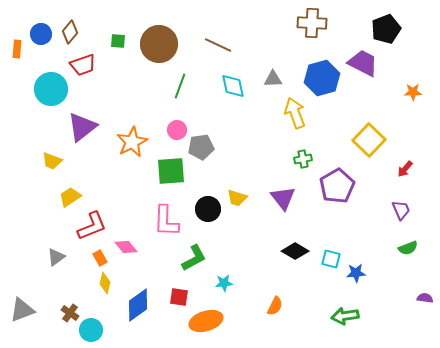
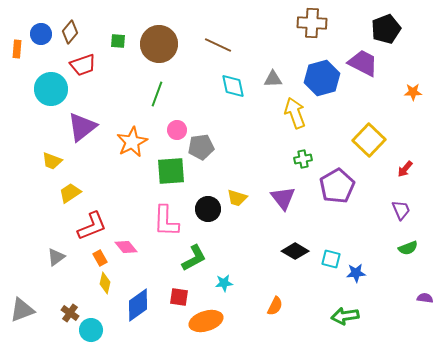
green line at (180, 86): moved 23 px left, 8 px down
yellow trapezoid at (70, 197): moved 4 px up
